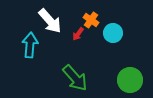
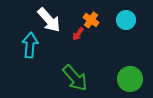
white arrow: moved 1 px left, 1 px up
cyan circle: moved 13 px right, 13 px up
green circle: moved 1 px up
